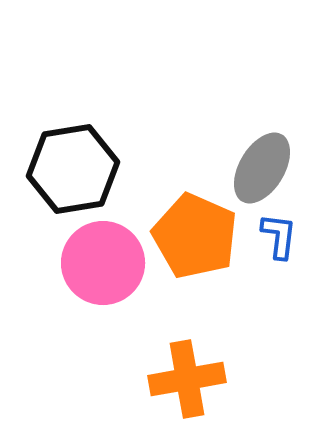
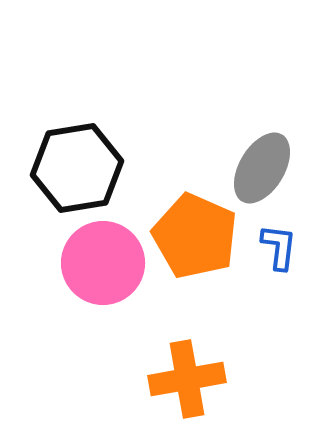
black hexagon: moved 4 px right, 1 px up
blue L-shape: moved 11 px down
